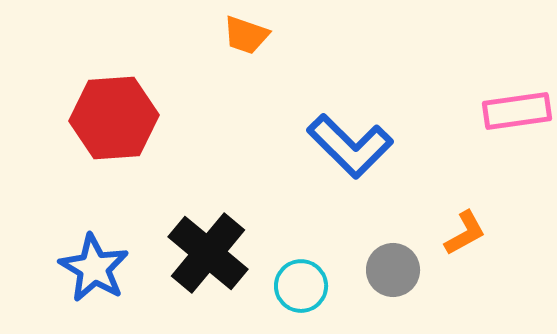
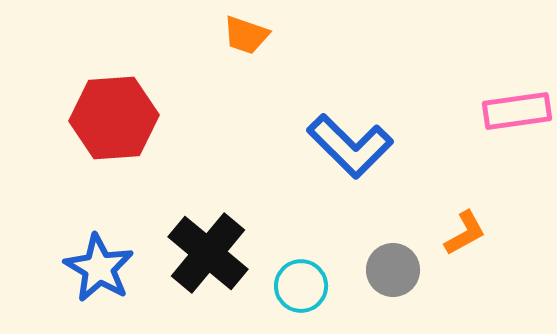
blue star: moved 5 px right
